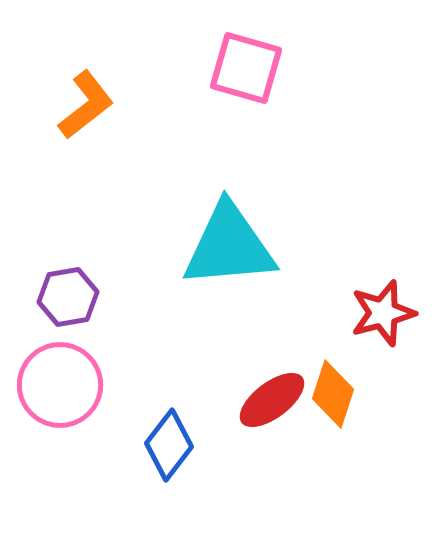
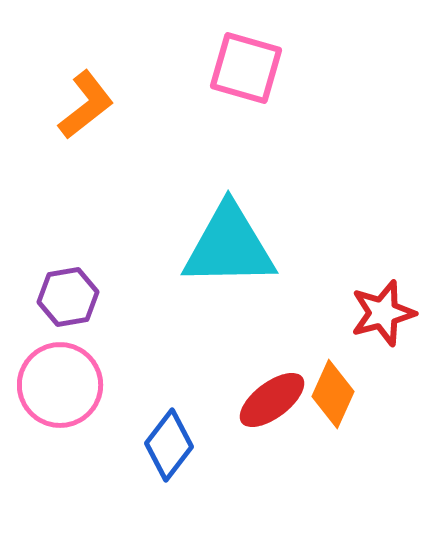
cyan triangle: rotated 4 degrees clockwise
orange diamond: rotated 6 degrees clockwise
